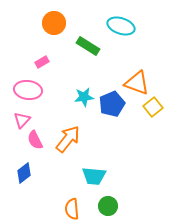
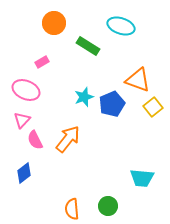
orange triangle: moved 1 px right, 3 px up
pink ellipse: moved 2 px left; rotated 16 degrees clockwise
cyan star: rotated 12 degrees counterclockwise
cyan trapezoid: moved 48 px right, 2 px down
